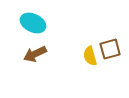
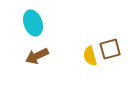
cyan ellipse: rotated 45 degrees clockwise
brown arrow: moved 2 px right, 2 px down
